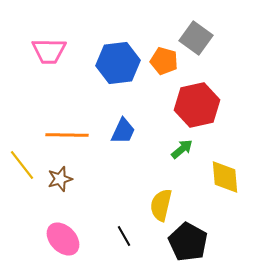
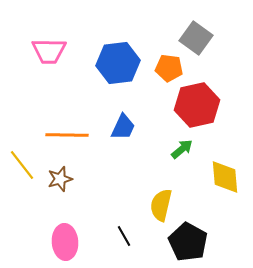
orange pentagon: moved 5 px right, 7 px down; rotated 8 degrees counterclockwise
blue trapezoid: moved 4 px up
pink ellipse: moved 2 px right, 3 px down; rotated 40 degrees clockwise
